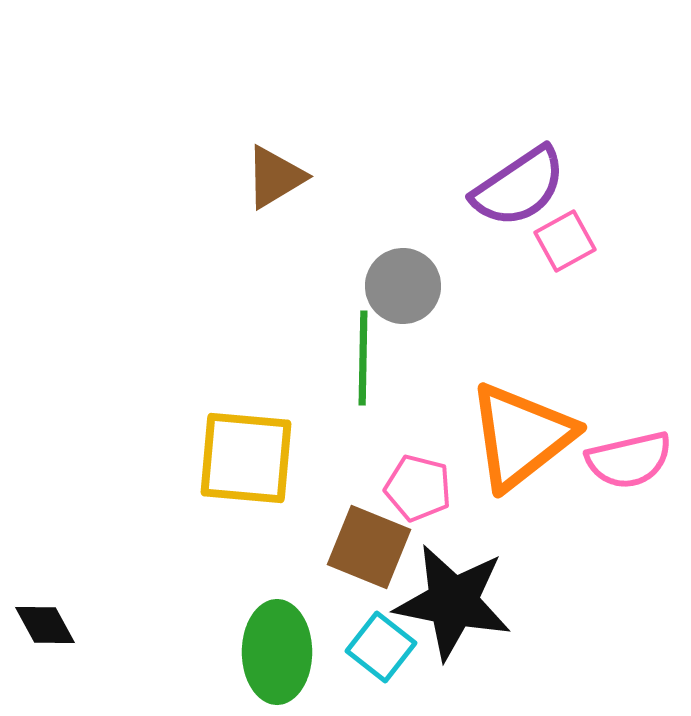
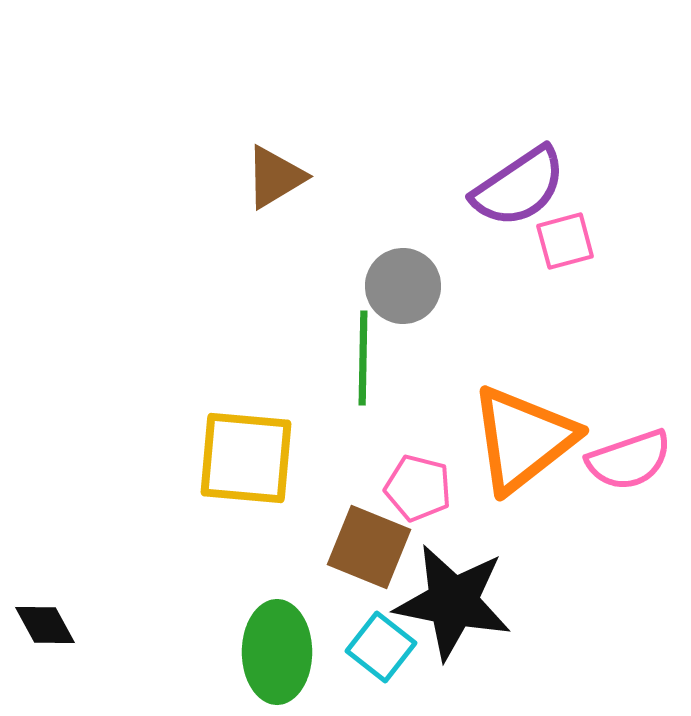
pink square: rotated 14 degrees clockwise
orange triangle: moved 2 px right, 3 px down
pink semicircle: rotated 6 degrees counterclockwise
